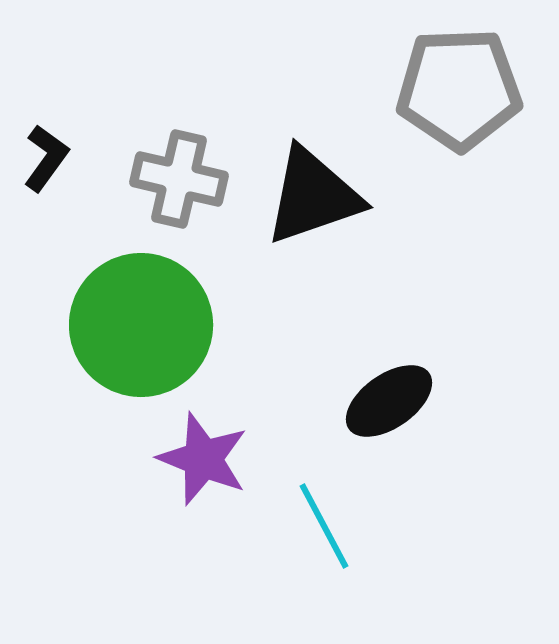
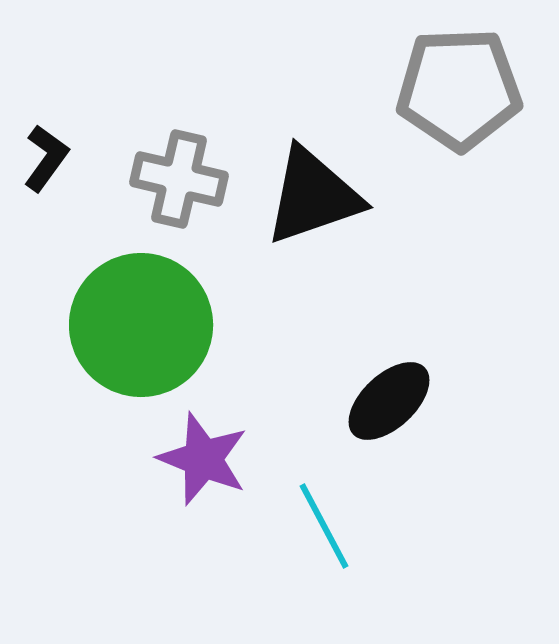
black ellipse: rotated 8 degrees counterclockwise
